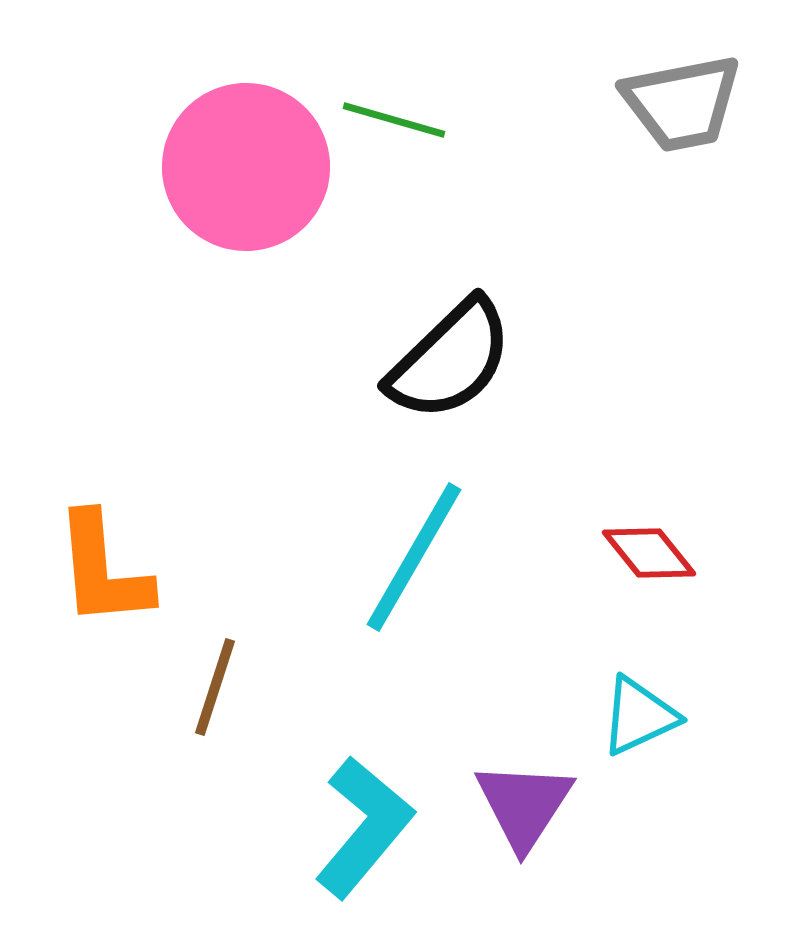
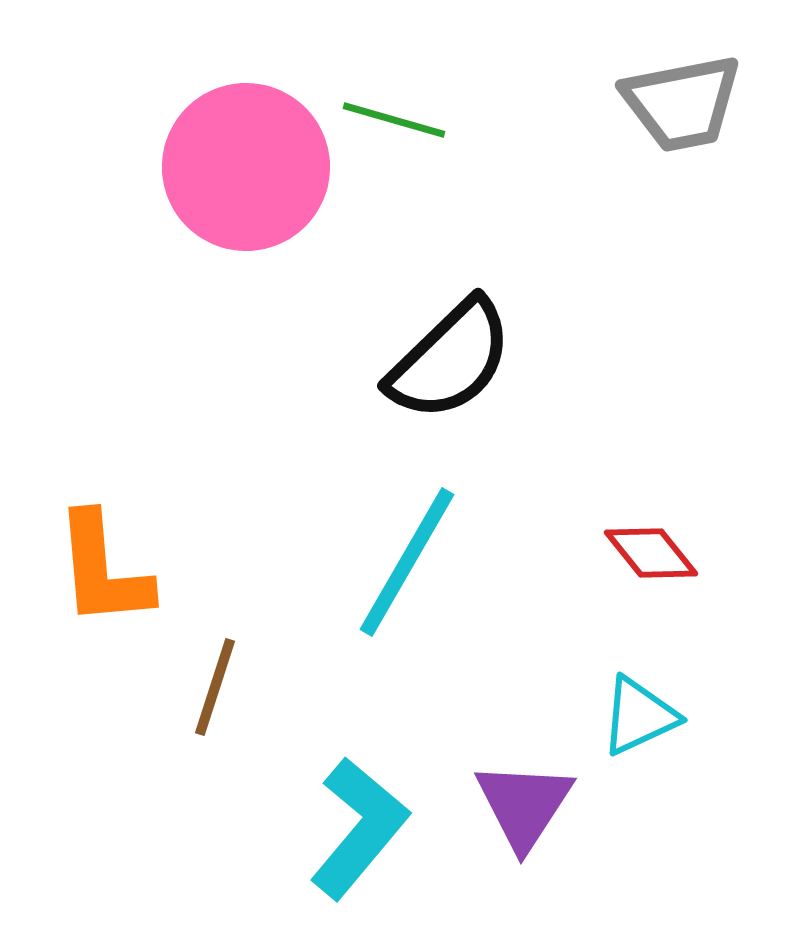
red diamond: moved 2 px right
cyan line: moved 7 px left, 5 px down
cyan L-shape: moved 5 px left, 1 px down
